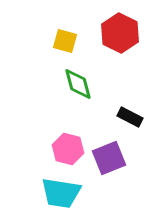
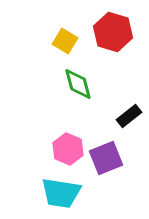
red hexagon: moved 7 px left, 1 px up; rotated 9 degrees counterclockwise
yellow square: rotated 15 degrees clockwise
black rectangle: moved 1 px left, 1 px up; rotated 65 degrees counterclockwise
pink hexagon: rotated 8 degrees clockwise
purple square: moved 3 px left
